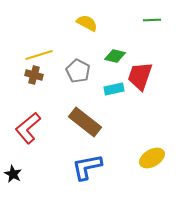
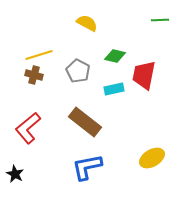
green line: moved 8 px right
red trapezoid: moved 4 px right, 1 px up; rotated 8 degrees counterclockwise
black star: moved 2 px right
